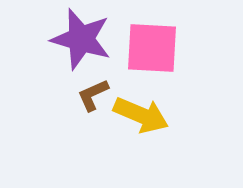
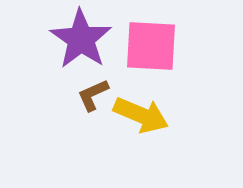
purple star: rotated 18 degrees clockwise
pink square: moved 1 px left, 2 px up
